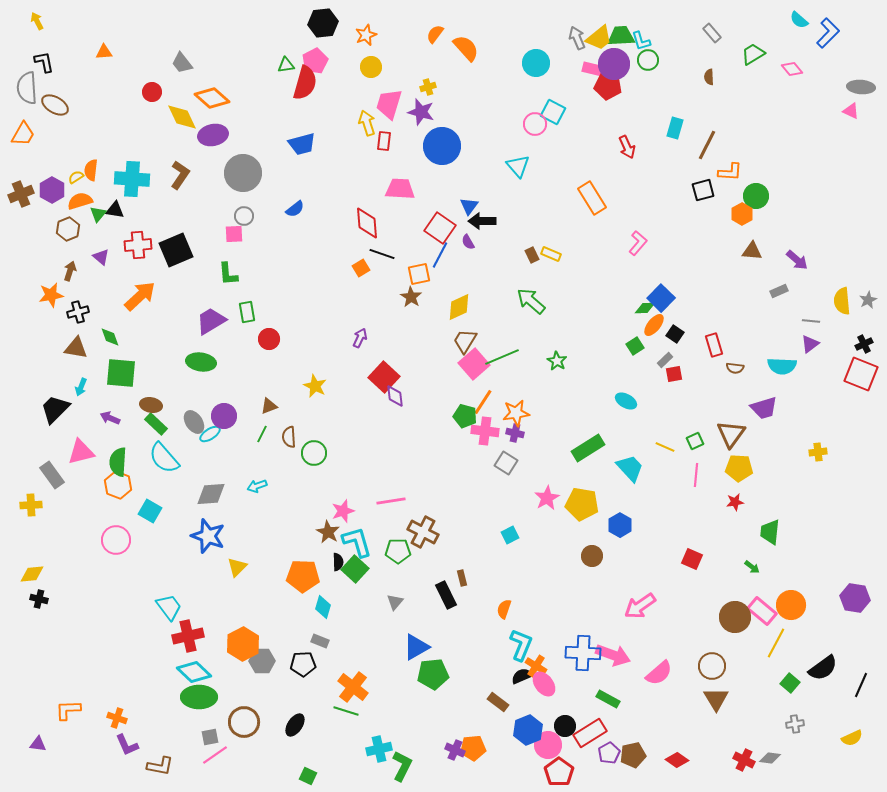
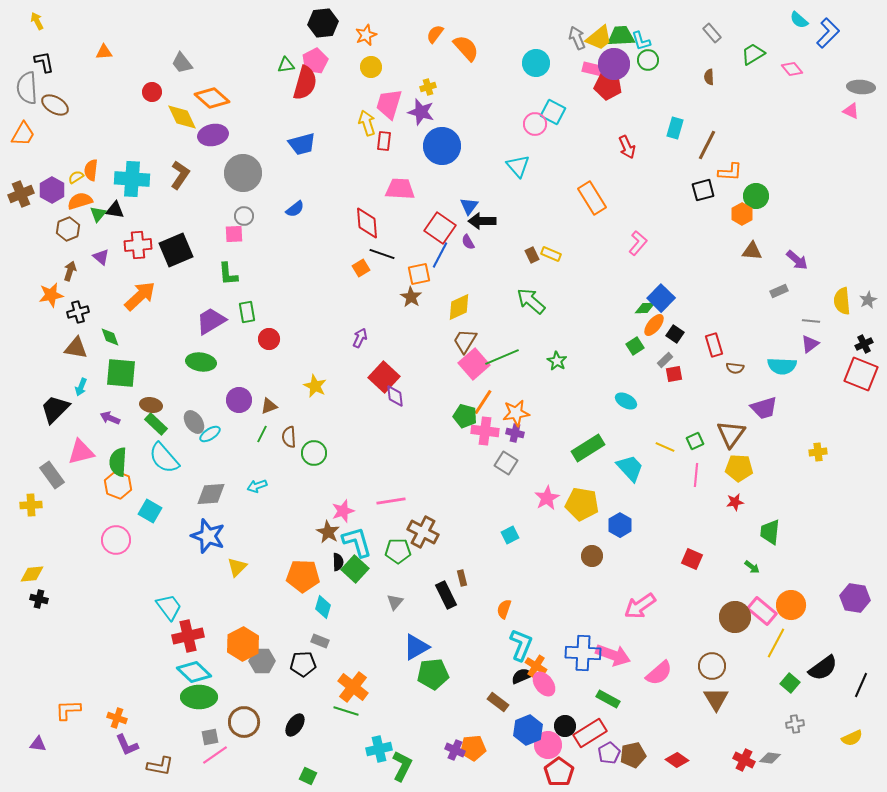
purple circle at (224, 416): moved 15 px right, 16 px up
